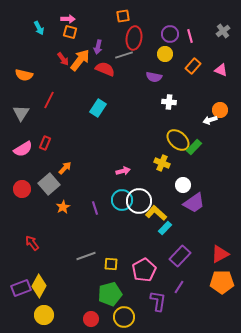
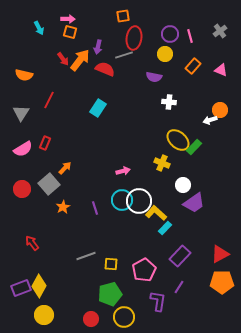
gray cross at (223, 31): moved 3 px left
